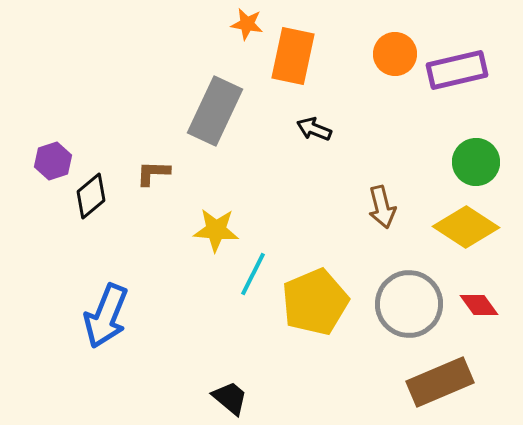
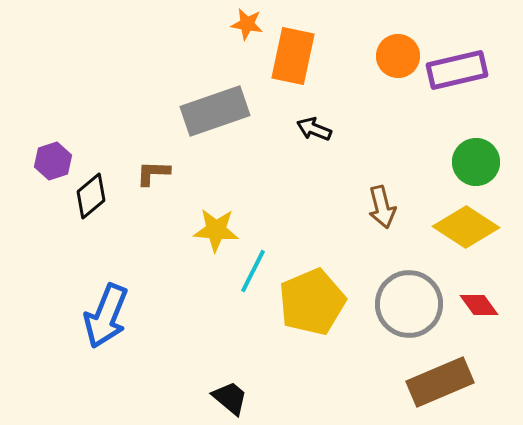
orange circle: moved 3 px right, 2 px down
gray rectangle: rotated 46 degrees clockwise
cyan line: moved 3 px up
yellow pentagon: moved 3 px left
